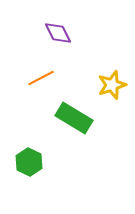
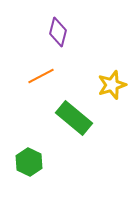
purple diamond: moved 1 px up; rotated 40 degrees clockwise
orange line: moved 2 px up
green rectangle: rotated 9 degrees clockwise
